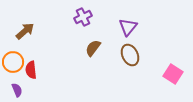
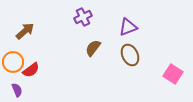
purple triangle: rotated 30 degrees clockwise
red semicircle: rotated 120 degrees counterclockwise
